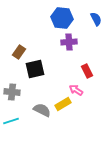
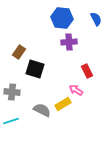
black square: rotated 30 degrees clockwise
